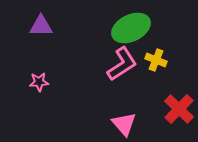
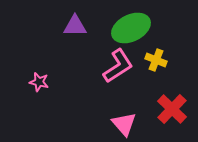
purple triangle: moved 34 px right
pink L-shape: moved 4 px left, 2 px down
pink star: rotated 18 degrees clockwise
red cross: moved 7 px left
